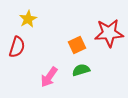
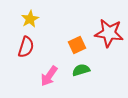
yellow star: moved 2 px right
red star: rotated 12 degrees clockwise
red semicircle: moved 9 px right
pink arrow: moved 1 px up
